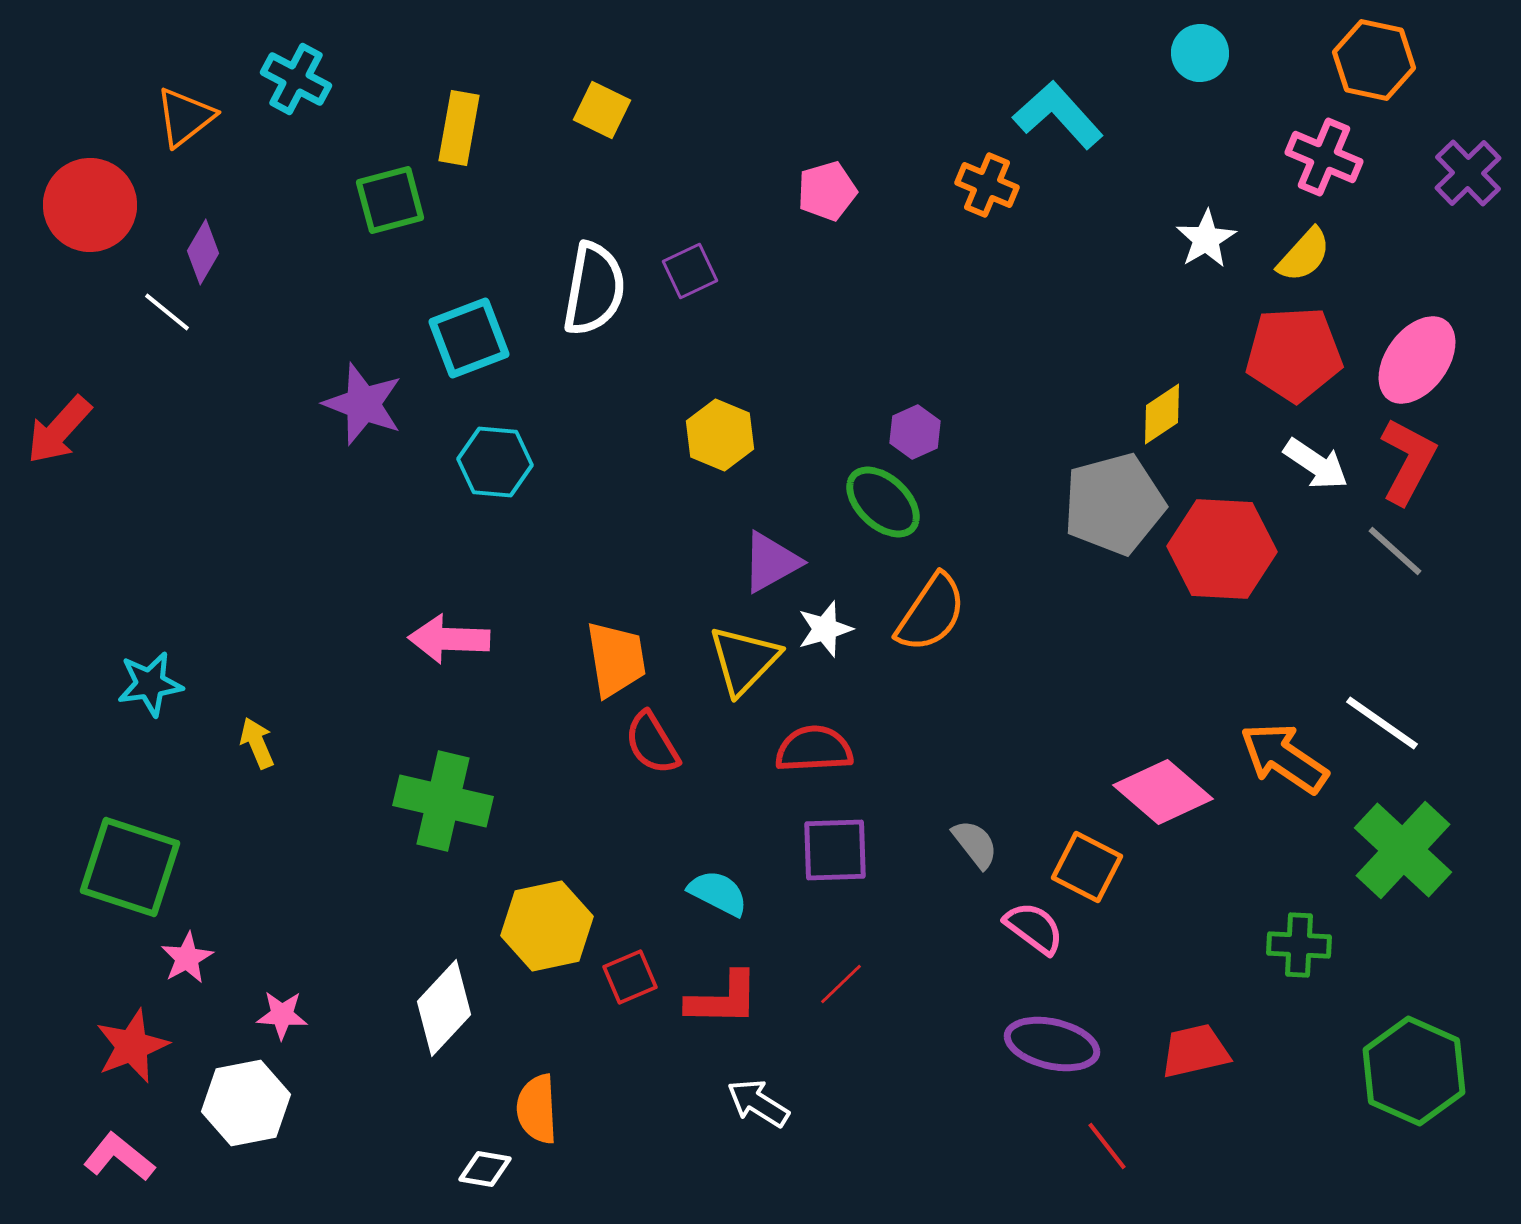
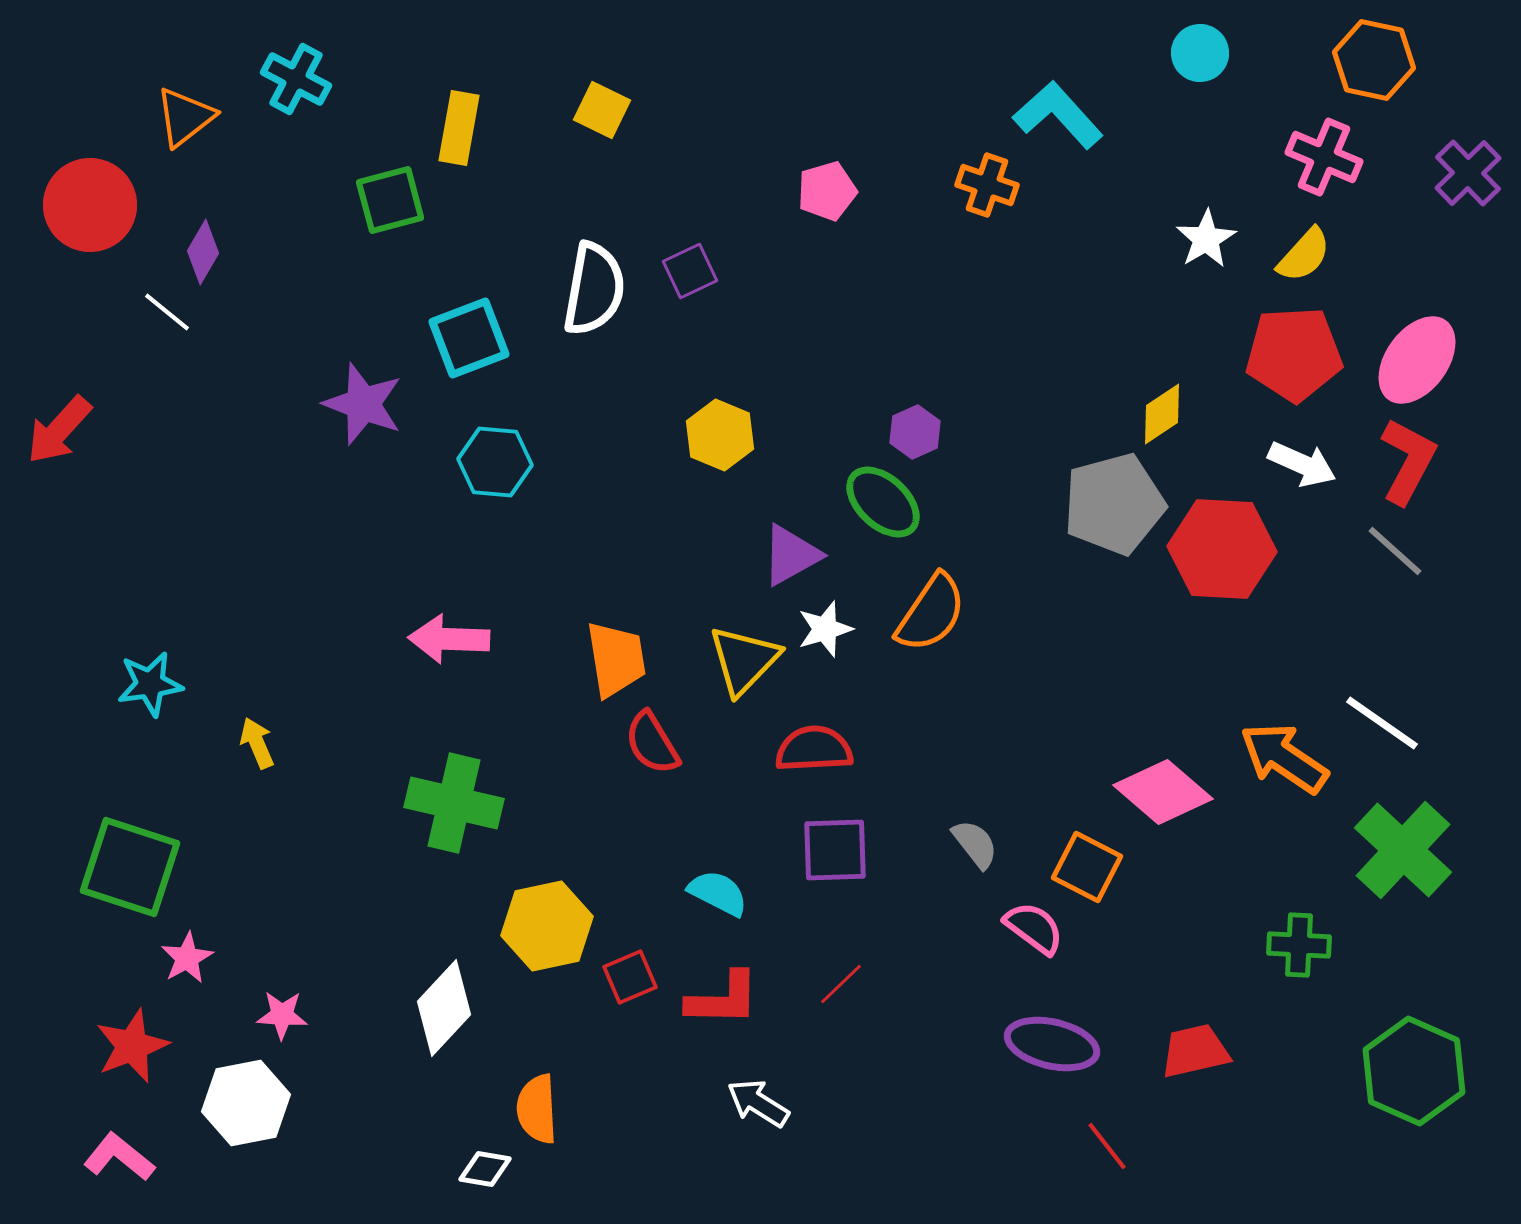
orange cross at (987, 185): rotated 4 degrees counterclockwise
white arrow at (1316, 464): moved 14 px left; rotated 10 degrees counterclockwise
purple triangle at (771, 562): moved 20 px right, 7 px up
green cross at (443, 801): moved 11 px right, 2 px down
